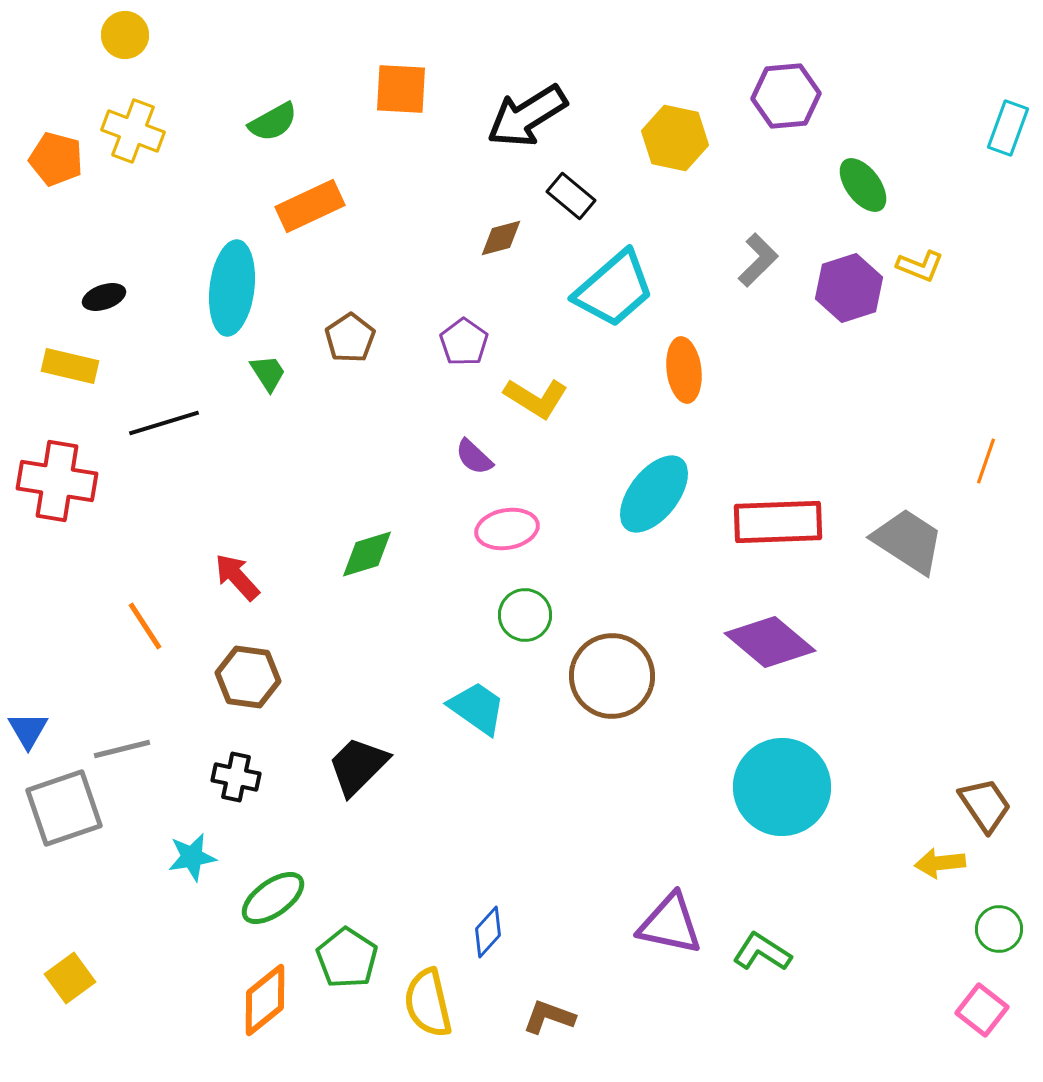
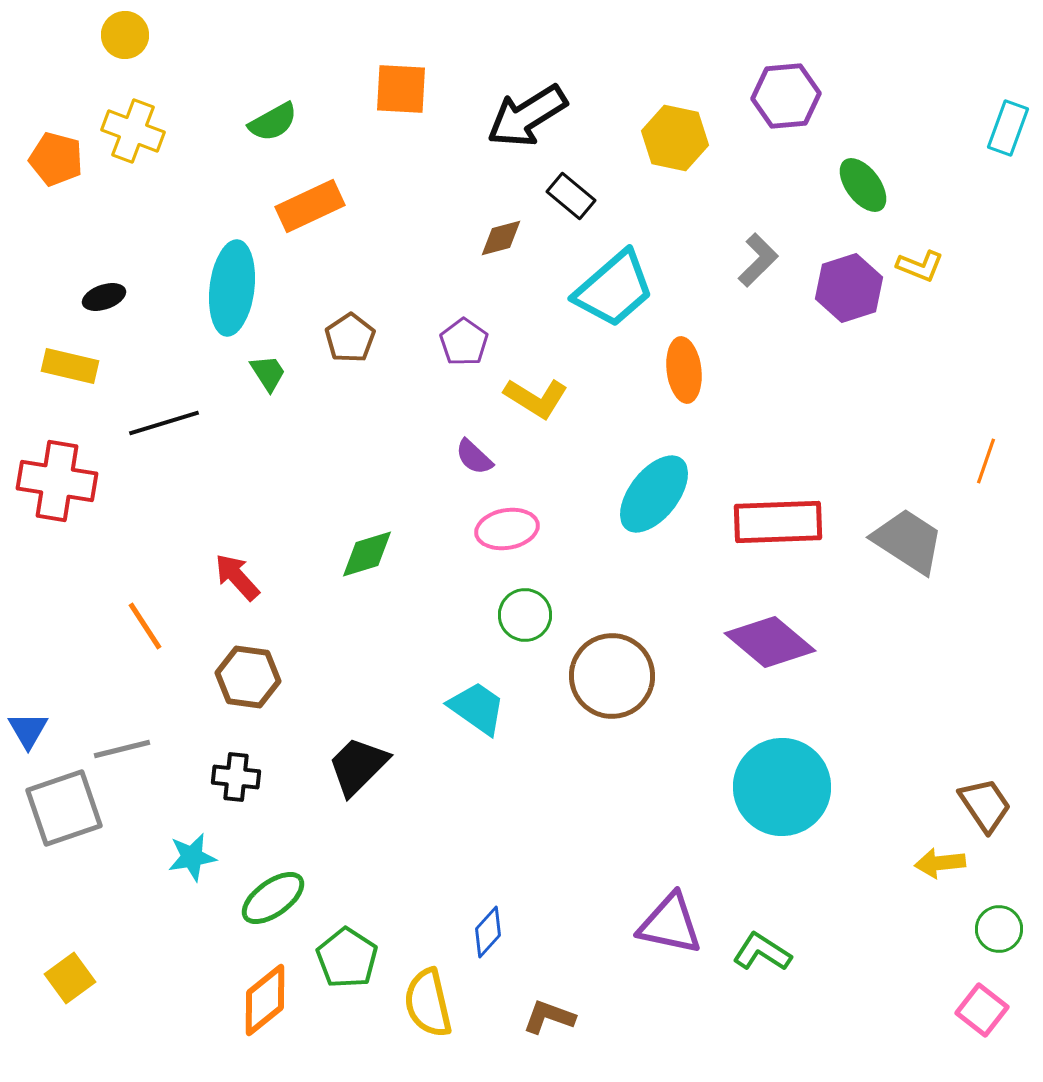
black cross at (236, 777): rotated 6 degrees counterclockwise
